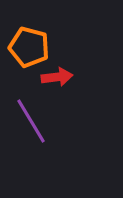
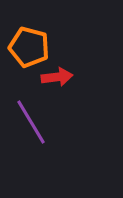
purple line: moved 1 px down
